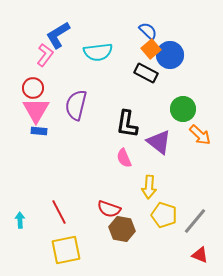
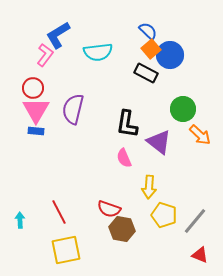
purple semicircle: moved 3 px left, 4 px down
blue rectangle: moved 3 px left
